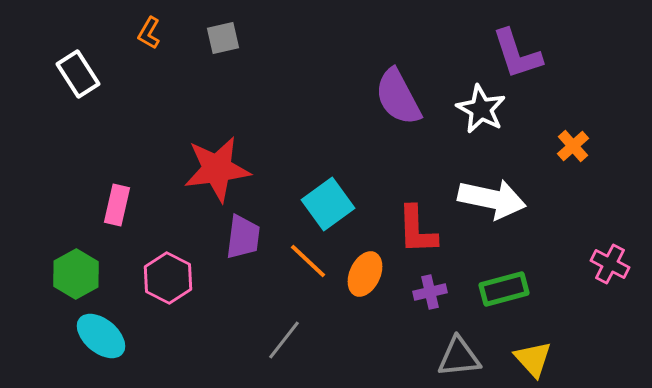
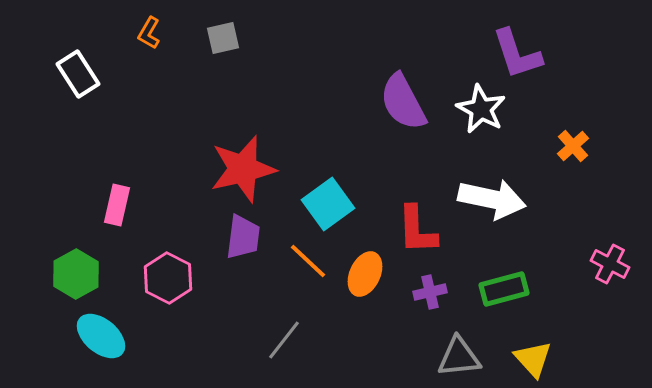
purple semicircle: moved 5 px right, 5 px down
red star: moved 26 px right; rotated 6 degrees counterclockwise
